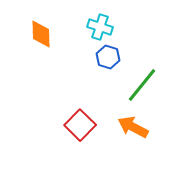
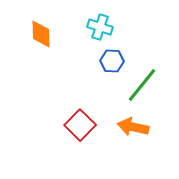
blue hexagon: moved 4 px right, 4 px down; rotated 15 degrees counterclockwise
orange arrow: rotated 16 degrees counterclockwise
